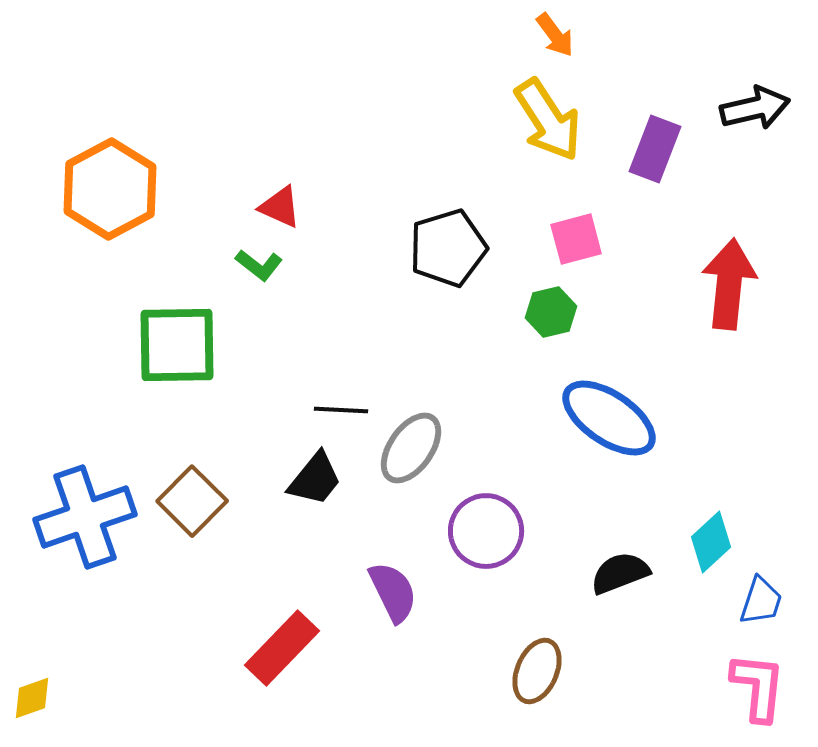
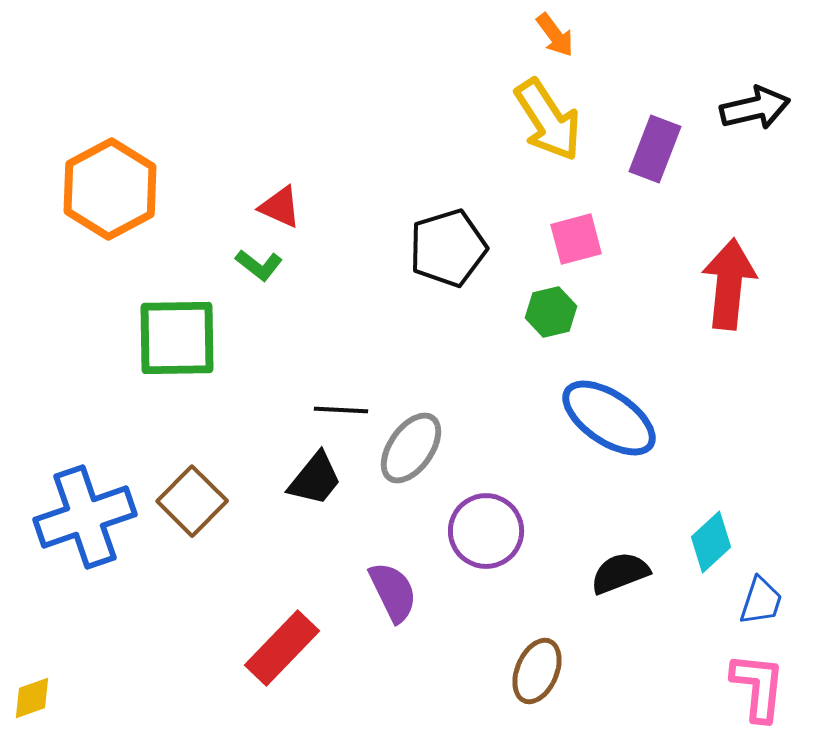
green square: moved 7 px up
